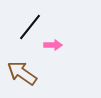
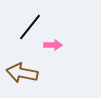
brown arrow: rotated 24 degrees counterclockwise
